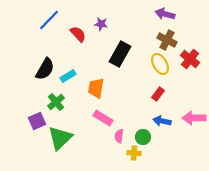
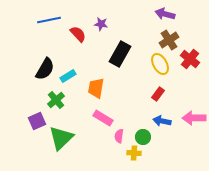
blue line: rotated 35 degrees clockwise
brown cross: moved 2 px right; rotated 30 degrees clockwise
green cross: moved 2 px up
green triangle: moved 1 px right
